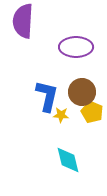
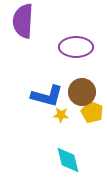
blue L-shape: rotated 92 degrees clockwise
